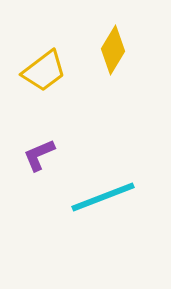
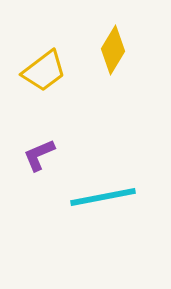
cyan line: rotated 10 degrees clockwise
